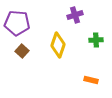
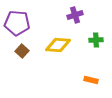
yellow diamond: rotated 75 degrees clockwise
